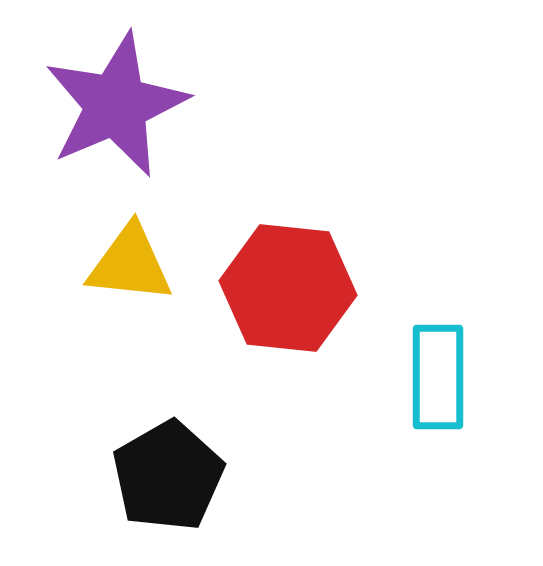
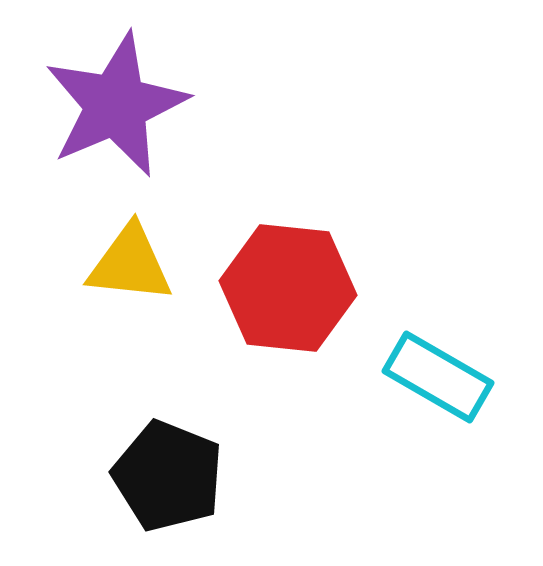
cyan rectangle: rotated 60 degrees counterclockwise
black pentagon: rotated 20 degrees counterclockwise
